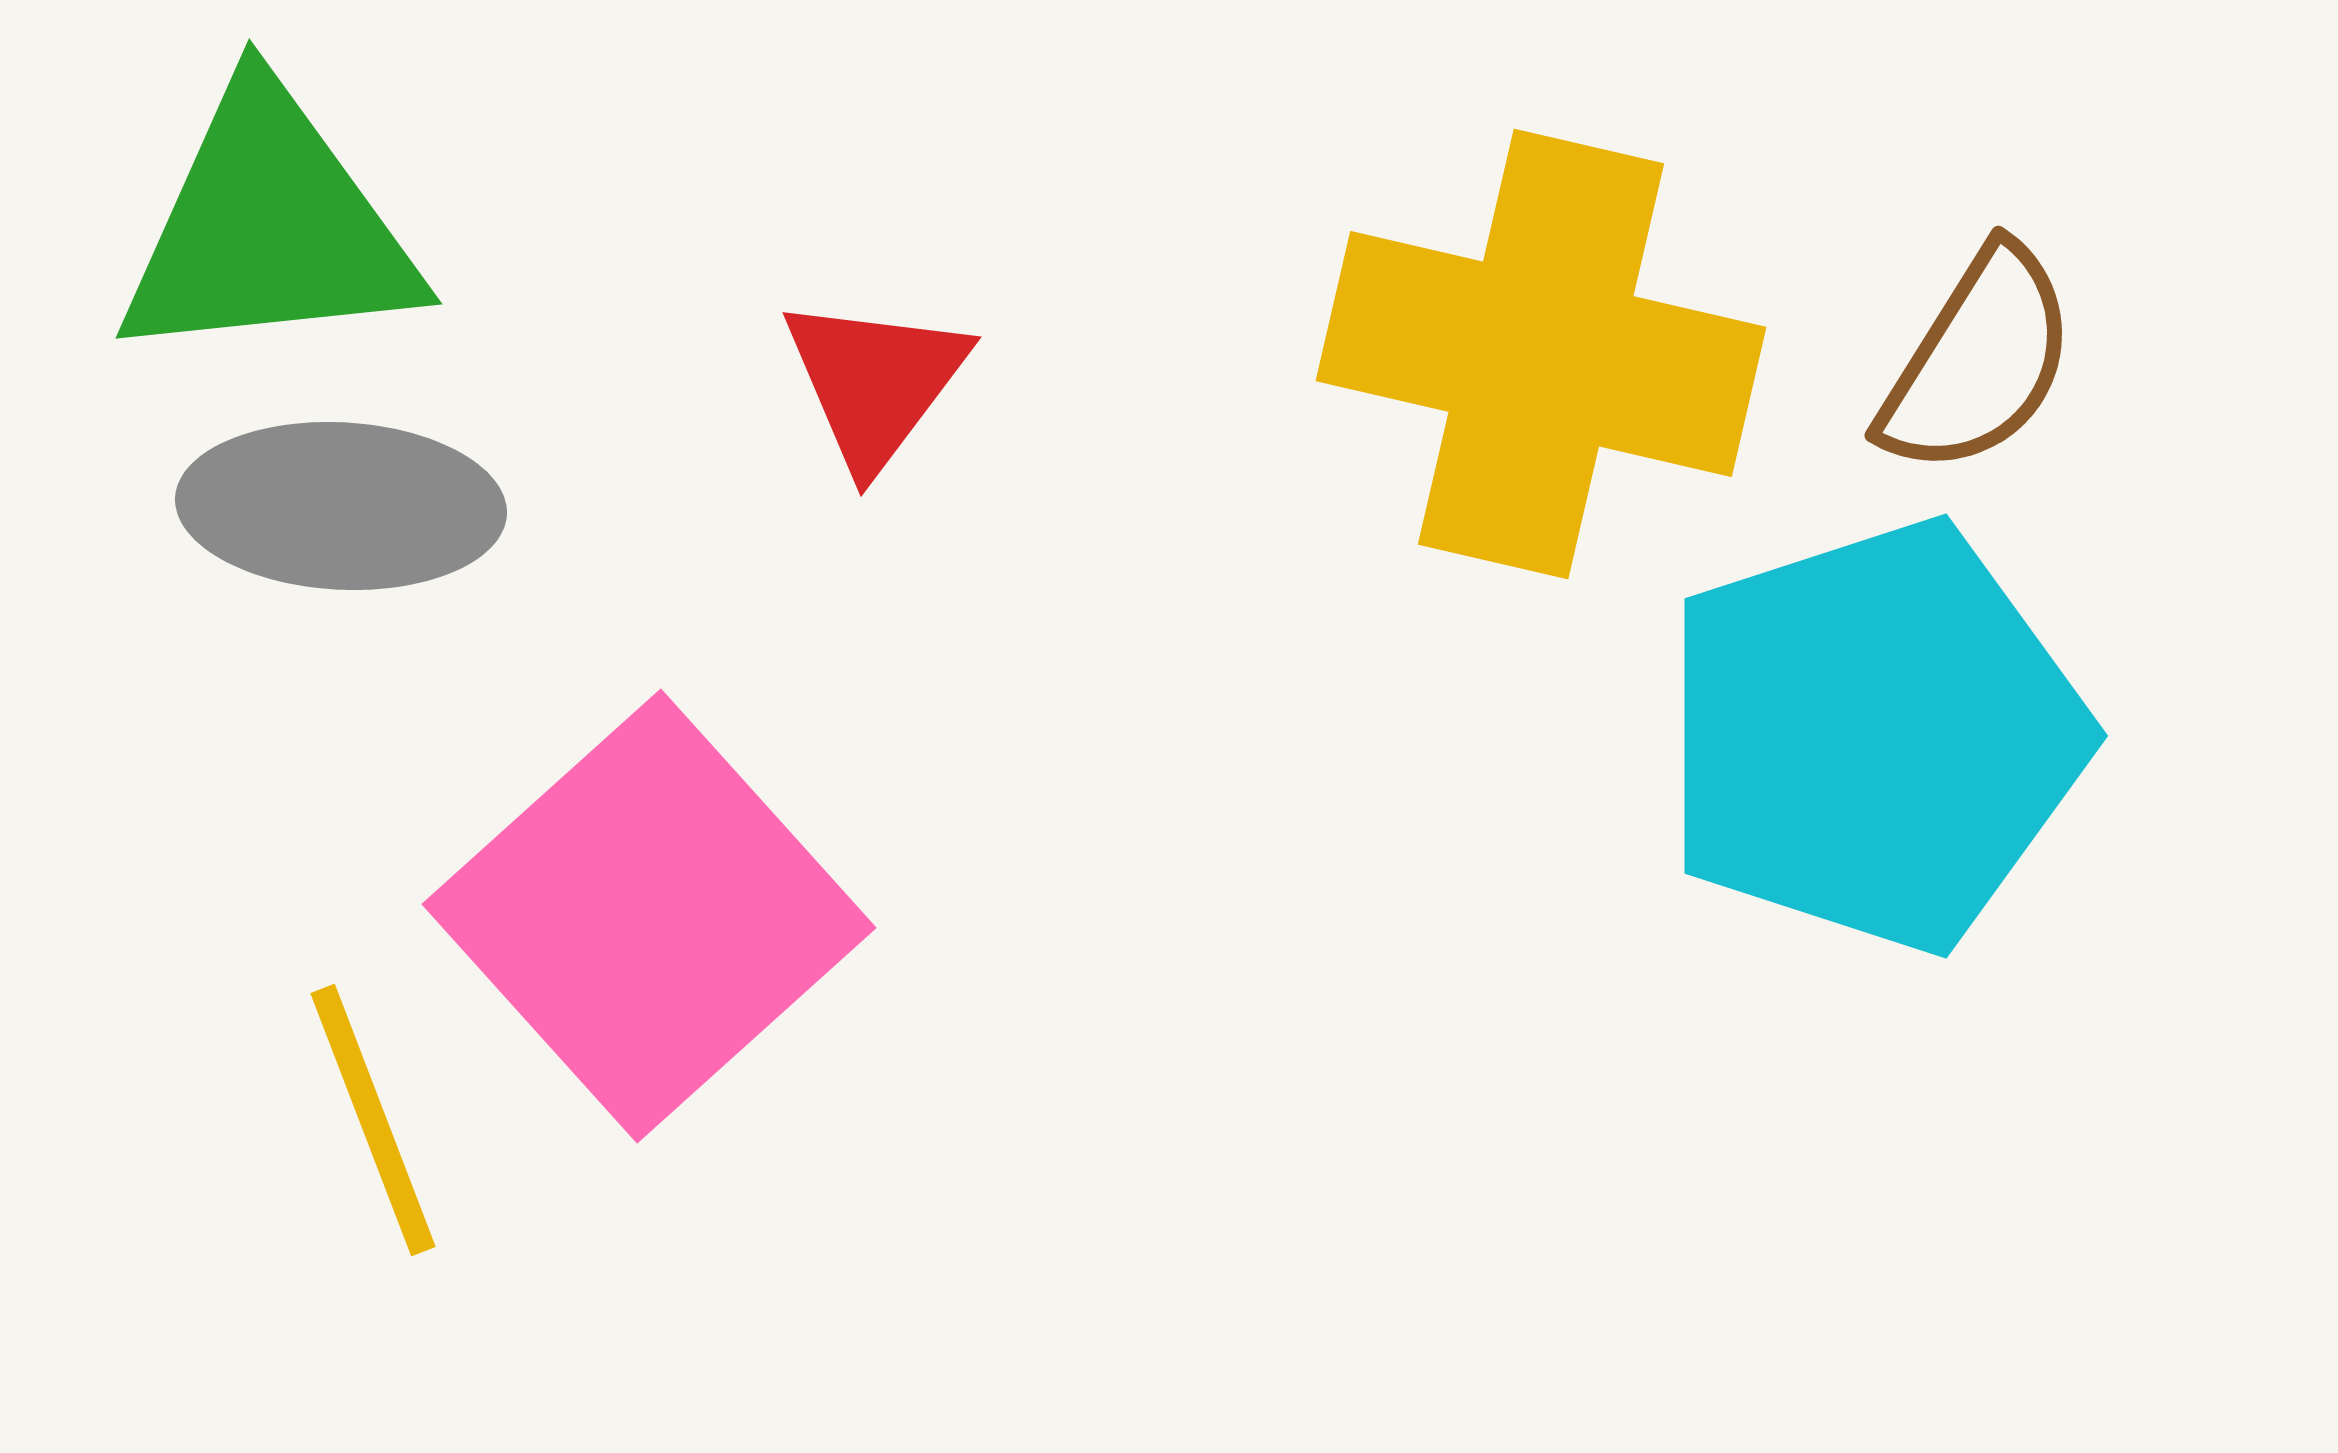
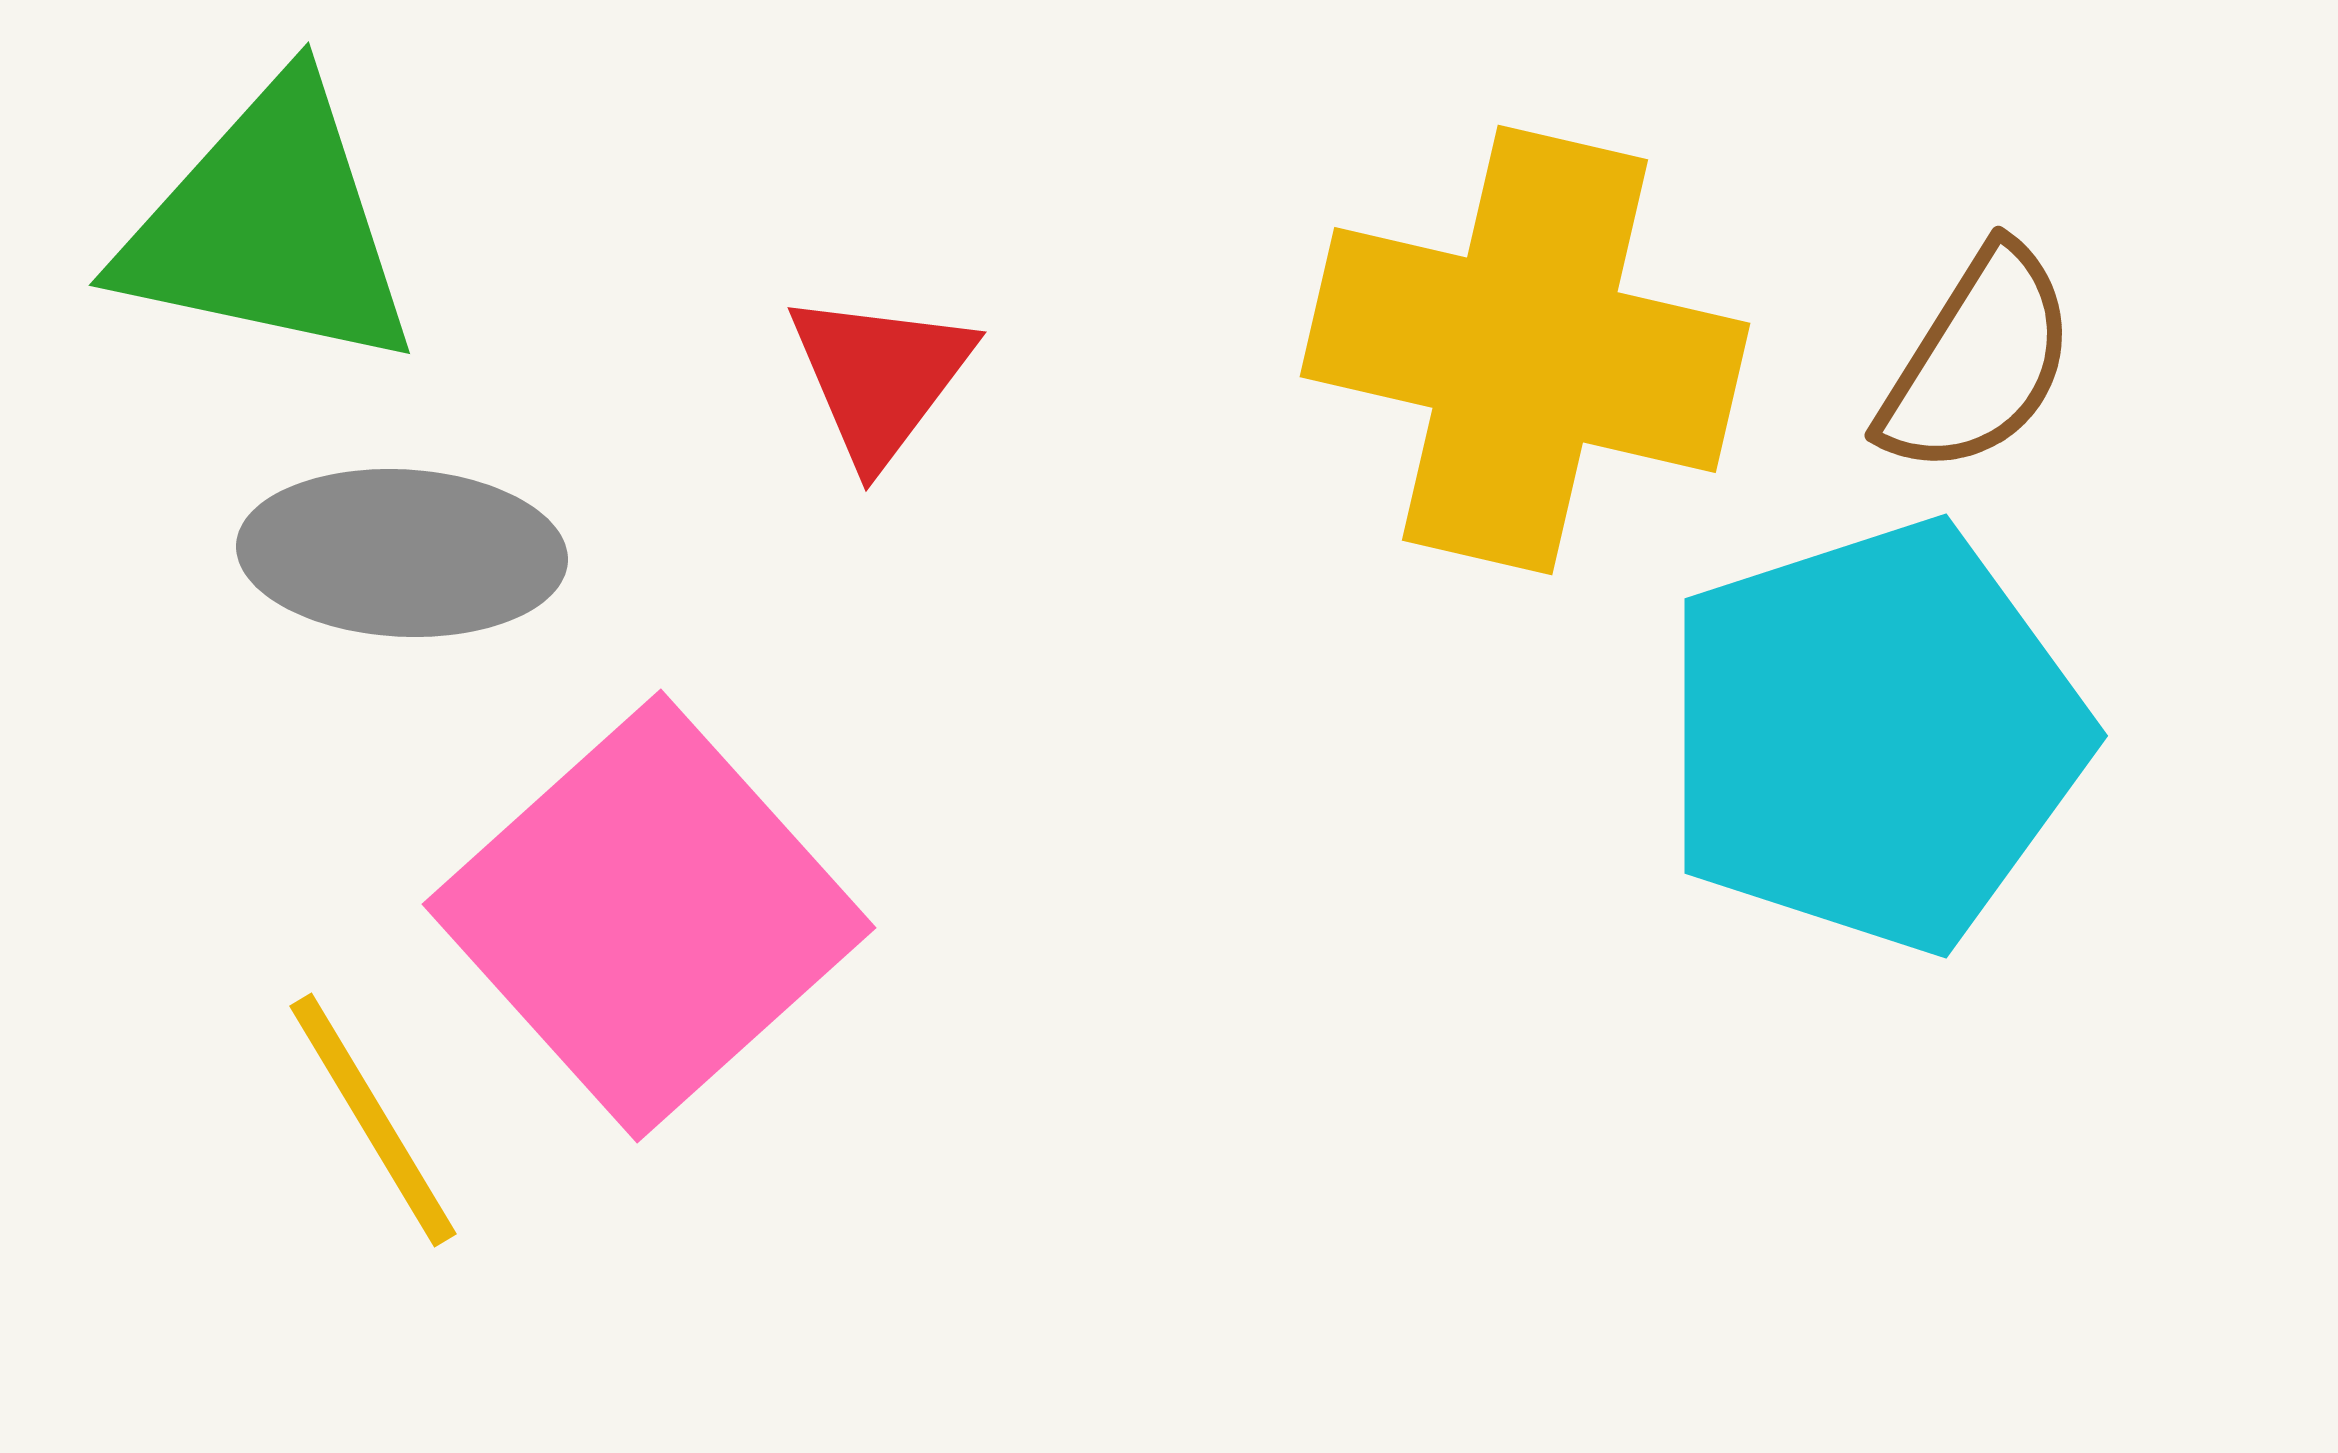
green triangle: rotated 18 degrees clockwise
yellow cross: moved 16 px left, 4 px up
red triangle: moved 5 px right, 5 px up
gray ellipse: moved 61 px right, 47 px down
yellow line: rotated 10 degrees counterclockwise
